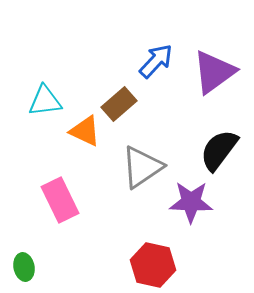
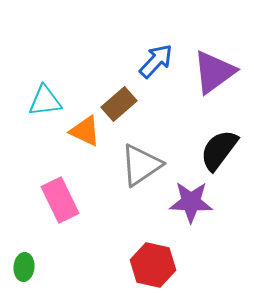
gray triangle: moved 1 px left, 2 px up
green ellipse: rotated 16 degrees clockwise
